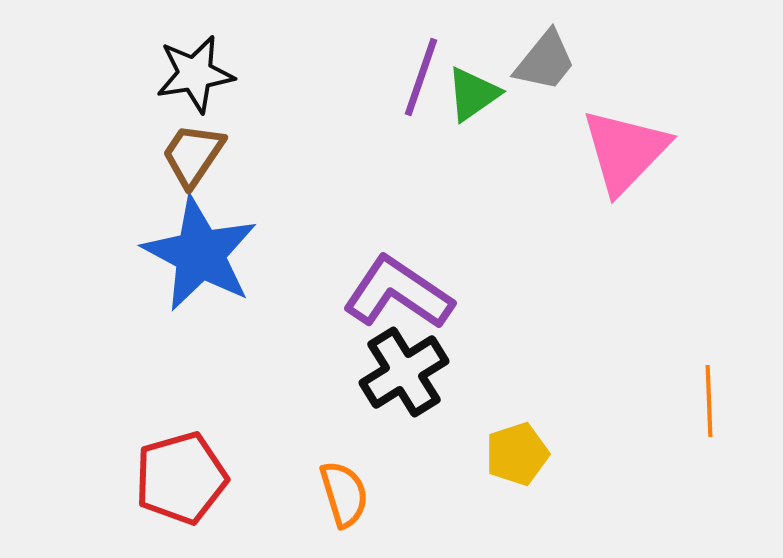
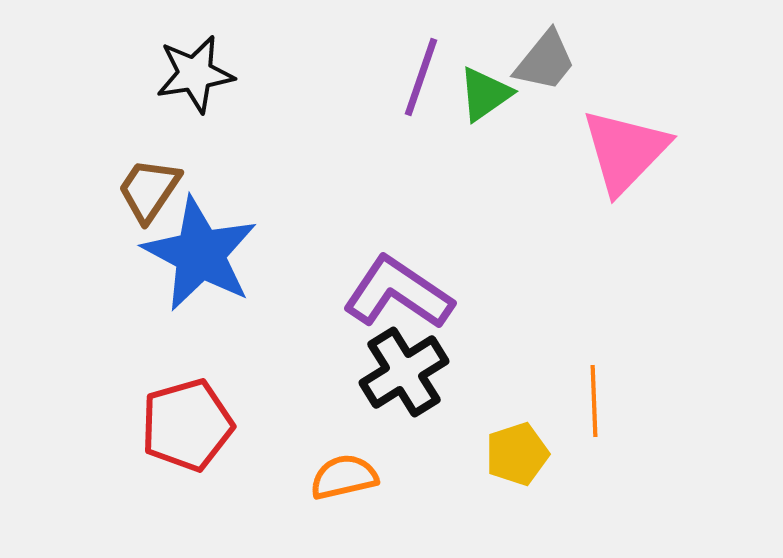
green triangle: moved 12 px right
brown trapezoid: moved 44 px left, 35 px down
orange line: moved 115 px left
red pentagon: moved 6 px right, 53 px up
orange semicircle: moved 17 px up; rotated 86 degrees counterclockwise
